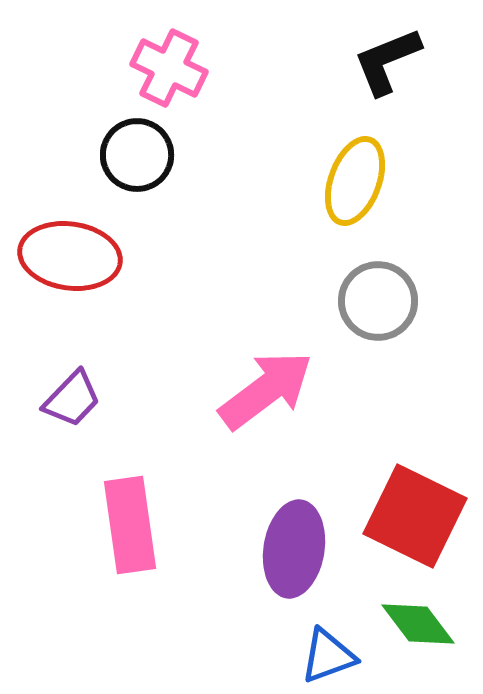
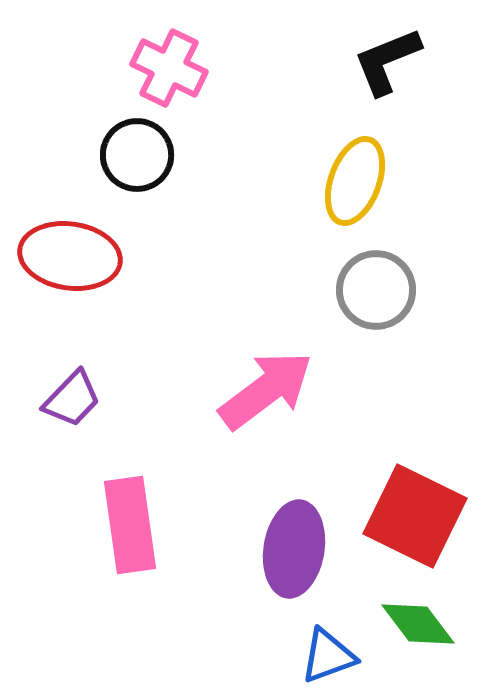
gray circle: moved 2 px left, 11 px up
